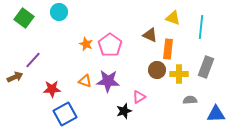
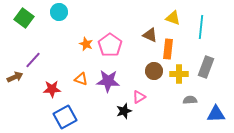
brown circle: moved 3 px left, 1 px down
orange triangle: moved 4 px left, 2 px up
blue square: moved 3 px down
